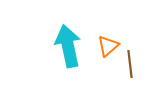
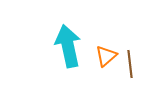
orange triangle: moved 2 px left, 10 px down
